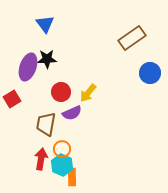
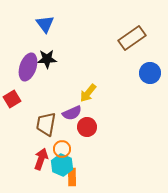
red circle: moved 26 px right, 35 px down
red arrow: rotated 10 degrees clockwise
